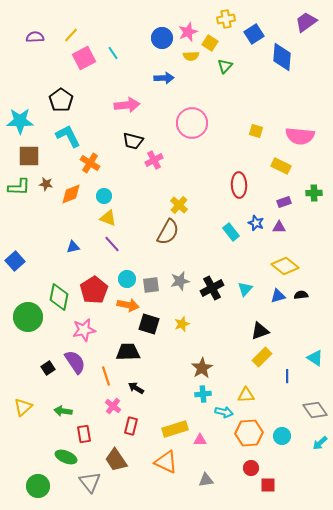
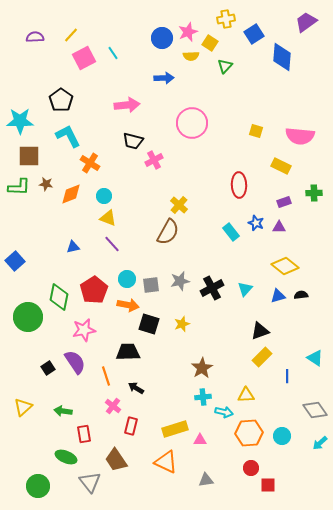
cyan cross at (203, 394): moved 3 px down
